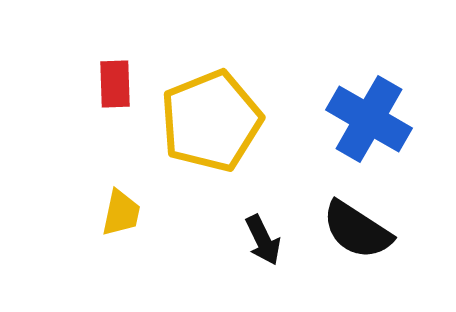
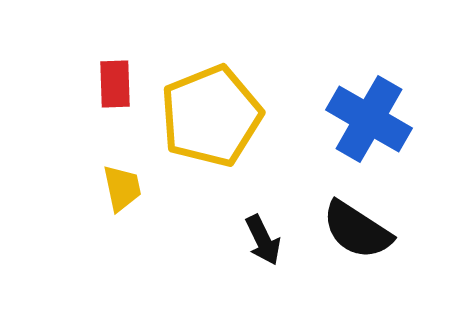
yellow pentagon: moved 5 px up
yellow trapezoid: moved 1 px right, 25 px up; rotated 24 degrees counterclockwise
